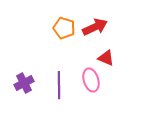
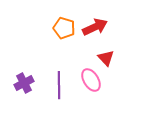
red triangle: rotated 24 degrees clockwise
pink ellipse: rotated 15 degrees counterclockwise
